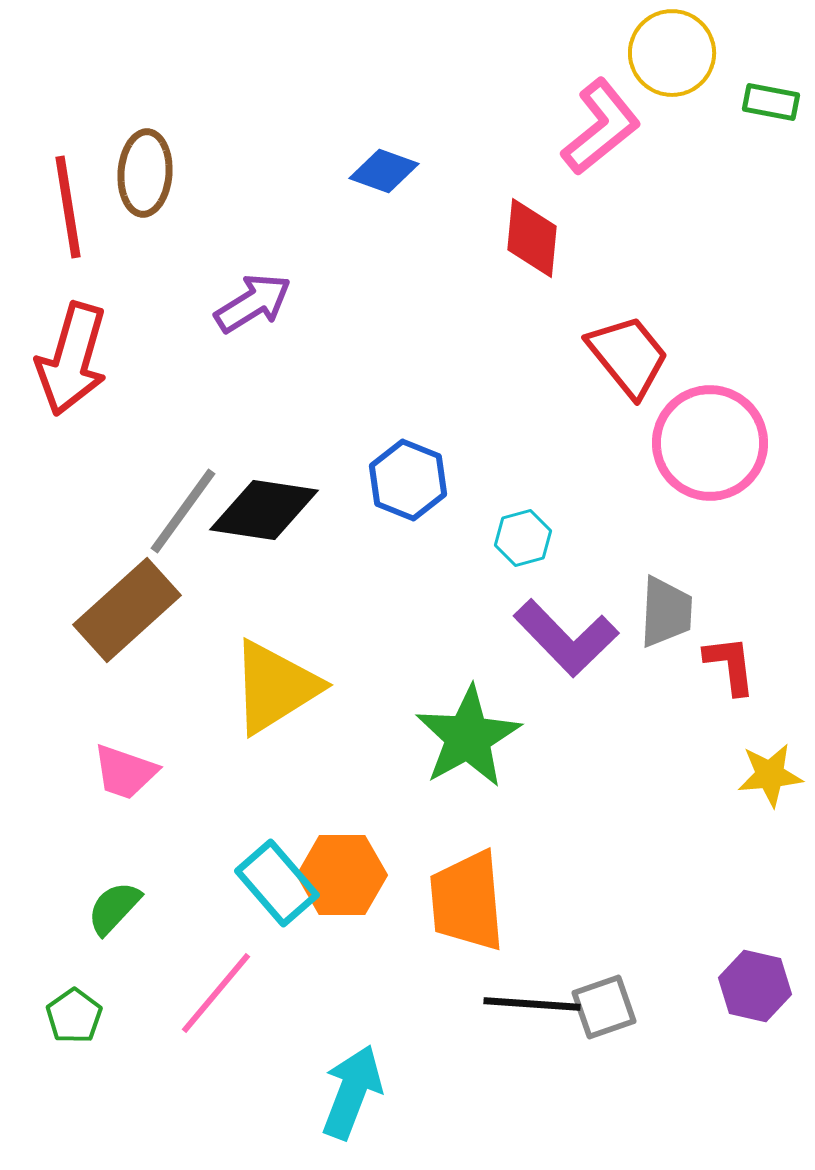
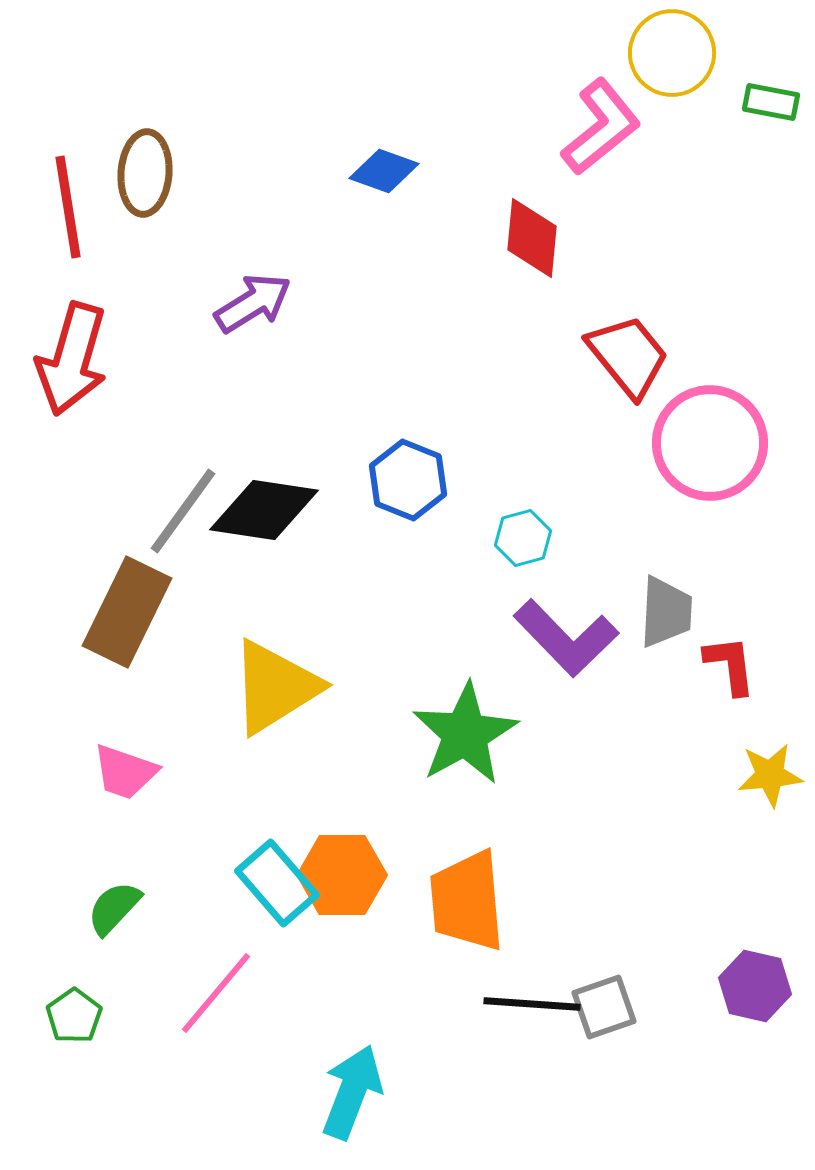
brown rectangle: moved 2 px down; rotated 22 degrees counterclockwise
green star: moved 3 px left, 3 px up
